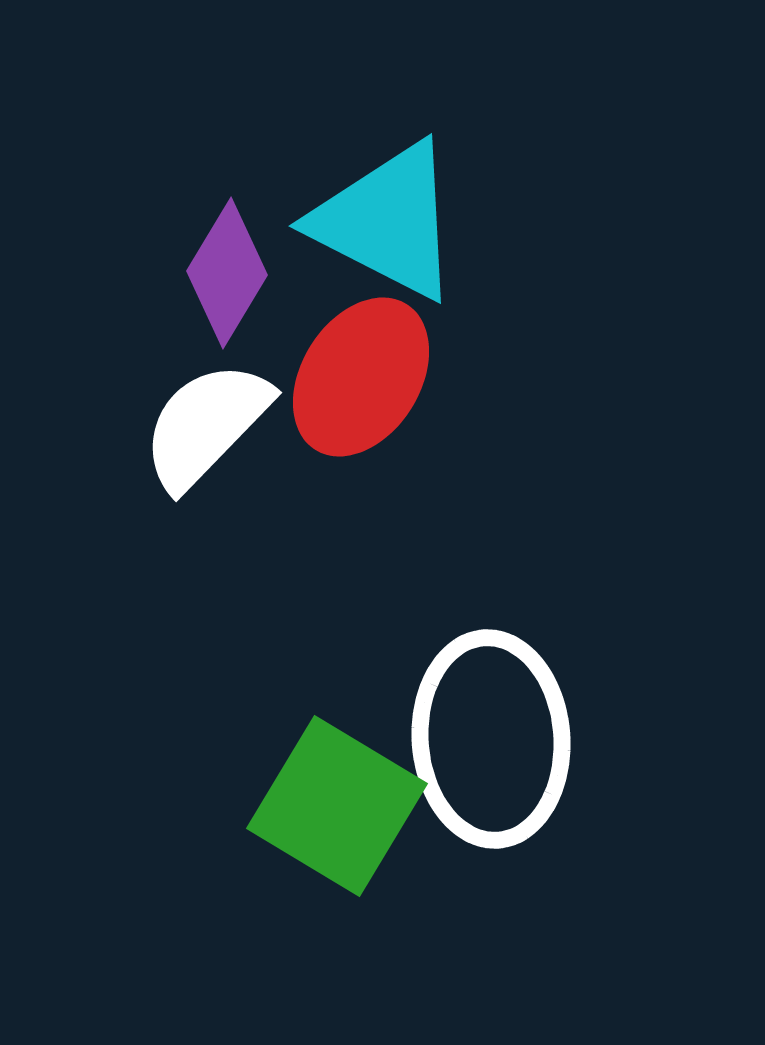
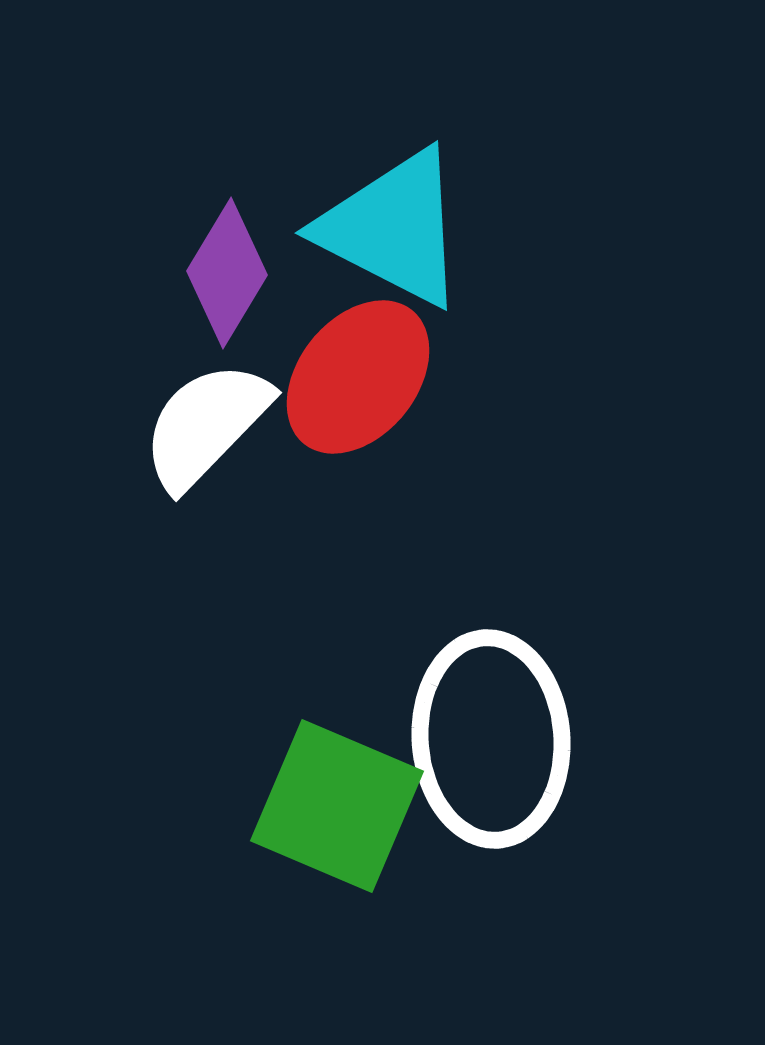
cyan triangle: moved 6 px right, 7 px down
red ellipse: moved 3 px left; rotated 7 degrees clockwise
green square: rotated 8 degrees counterclockwise
